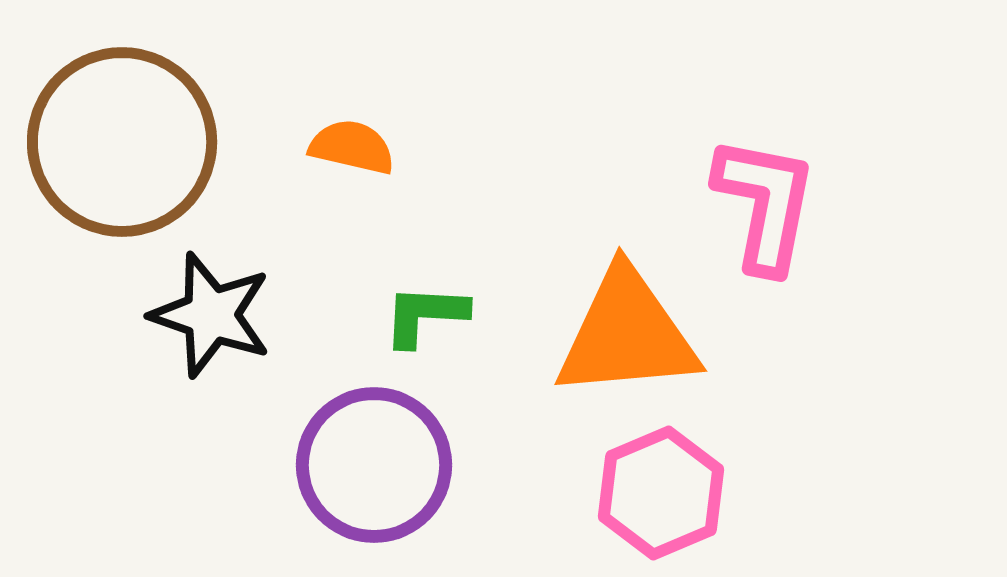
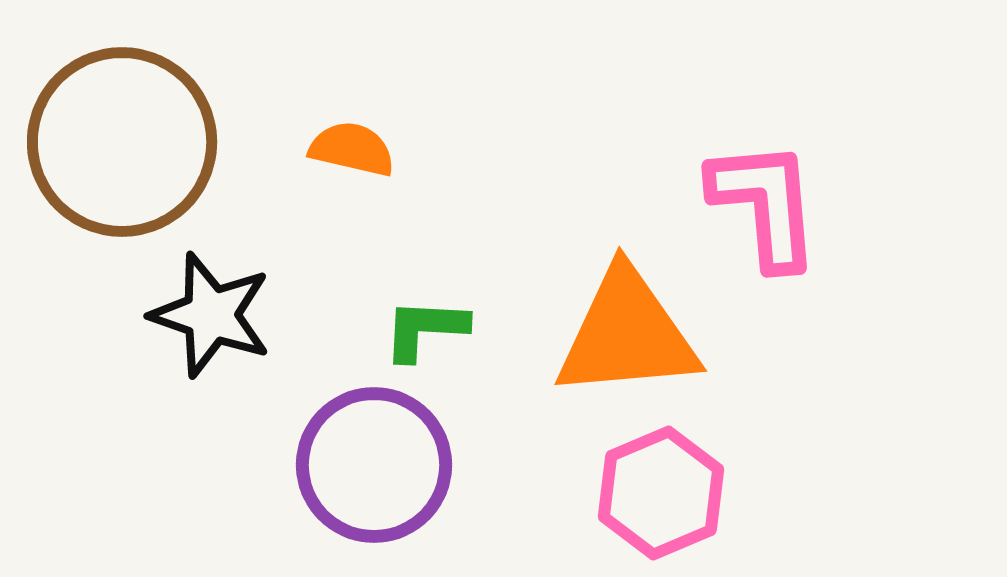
orange semicircle: moved 2 px down
pink L-shape: rotated 16 degrees counterclockwise
green L-shape: moved 14 px down
